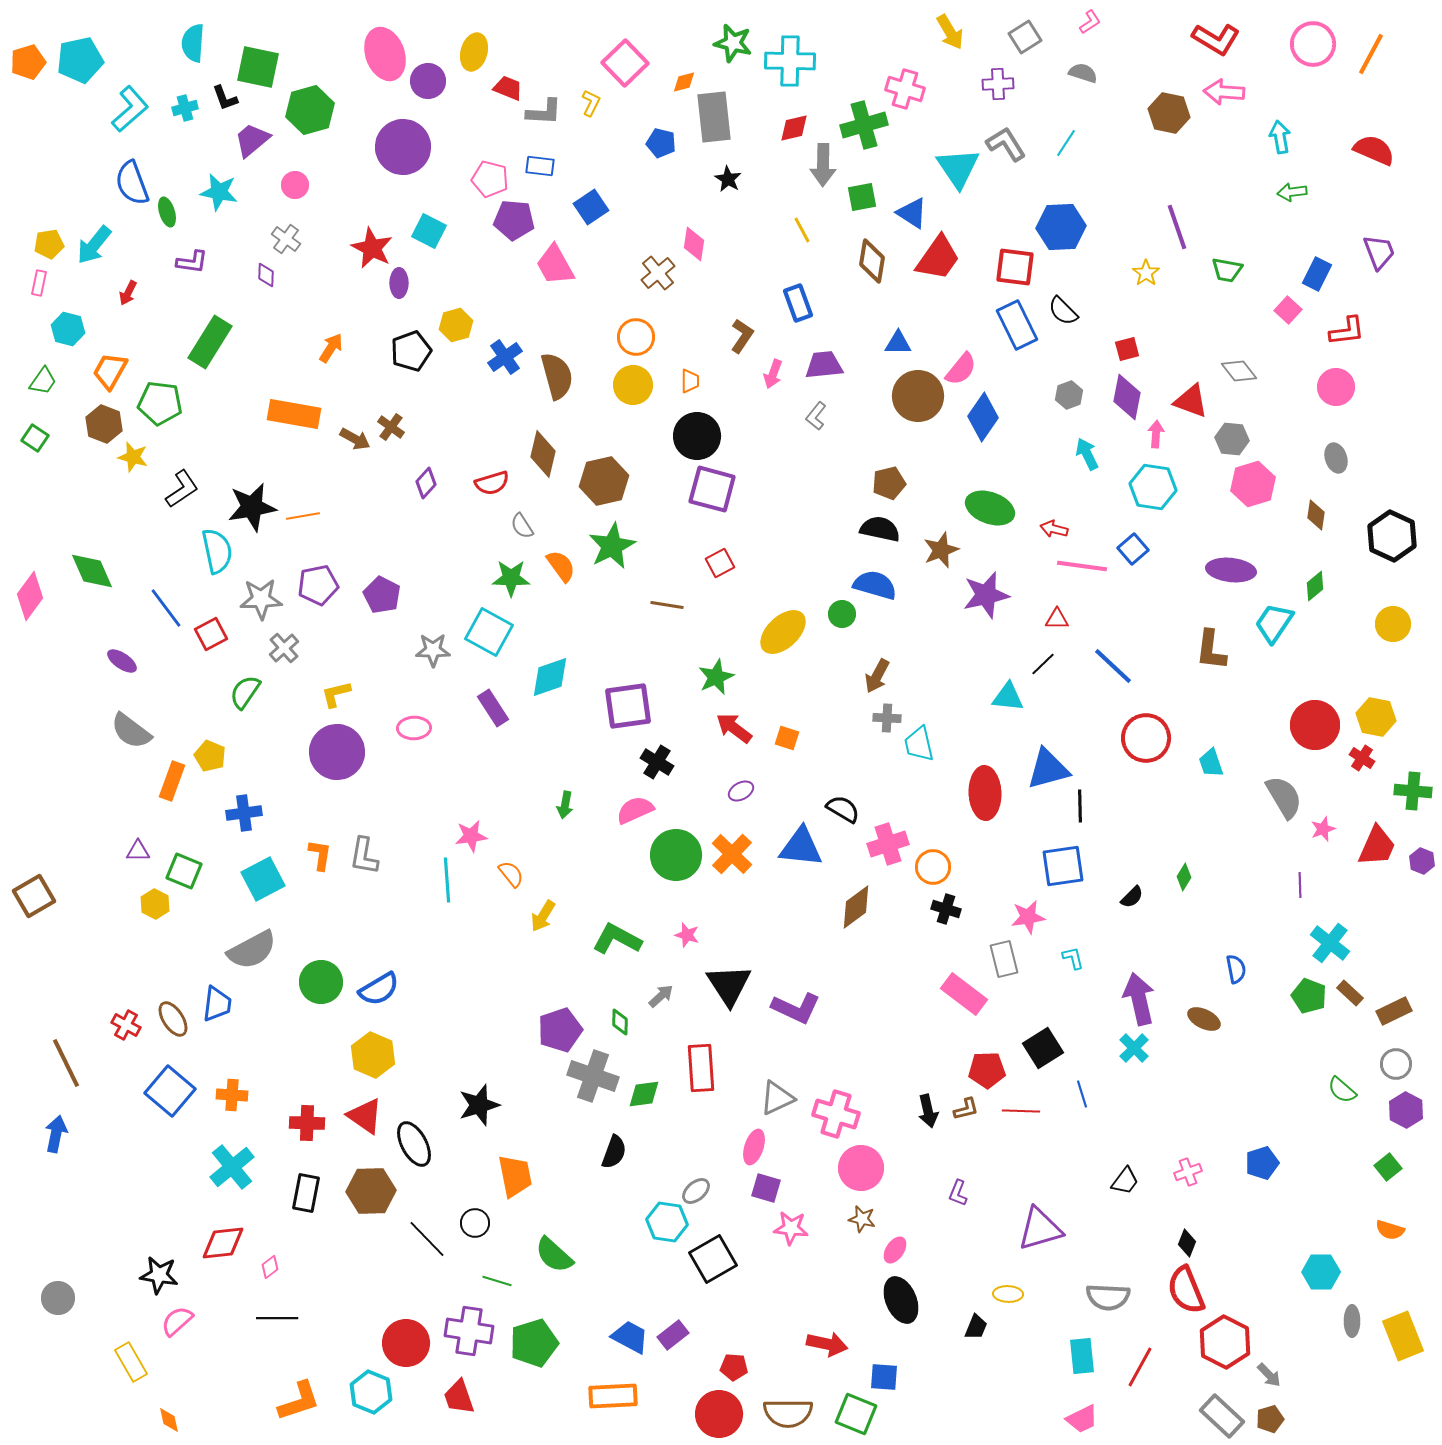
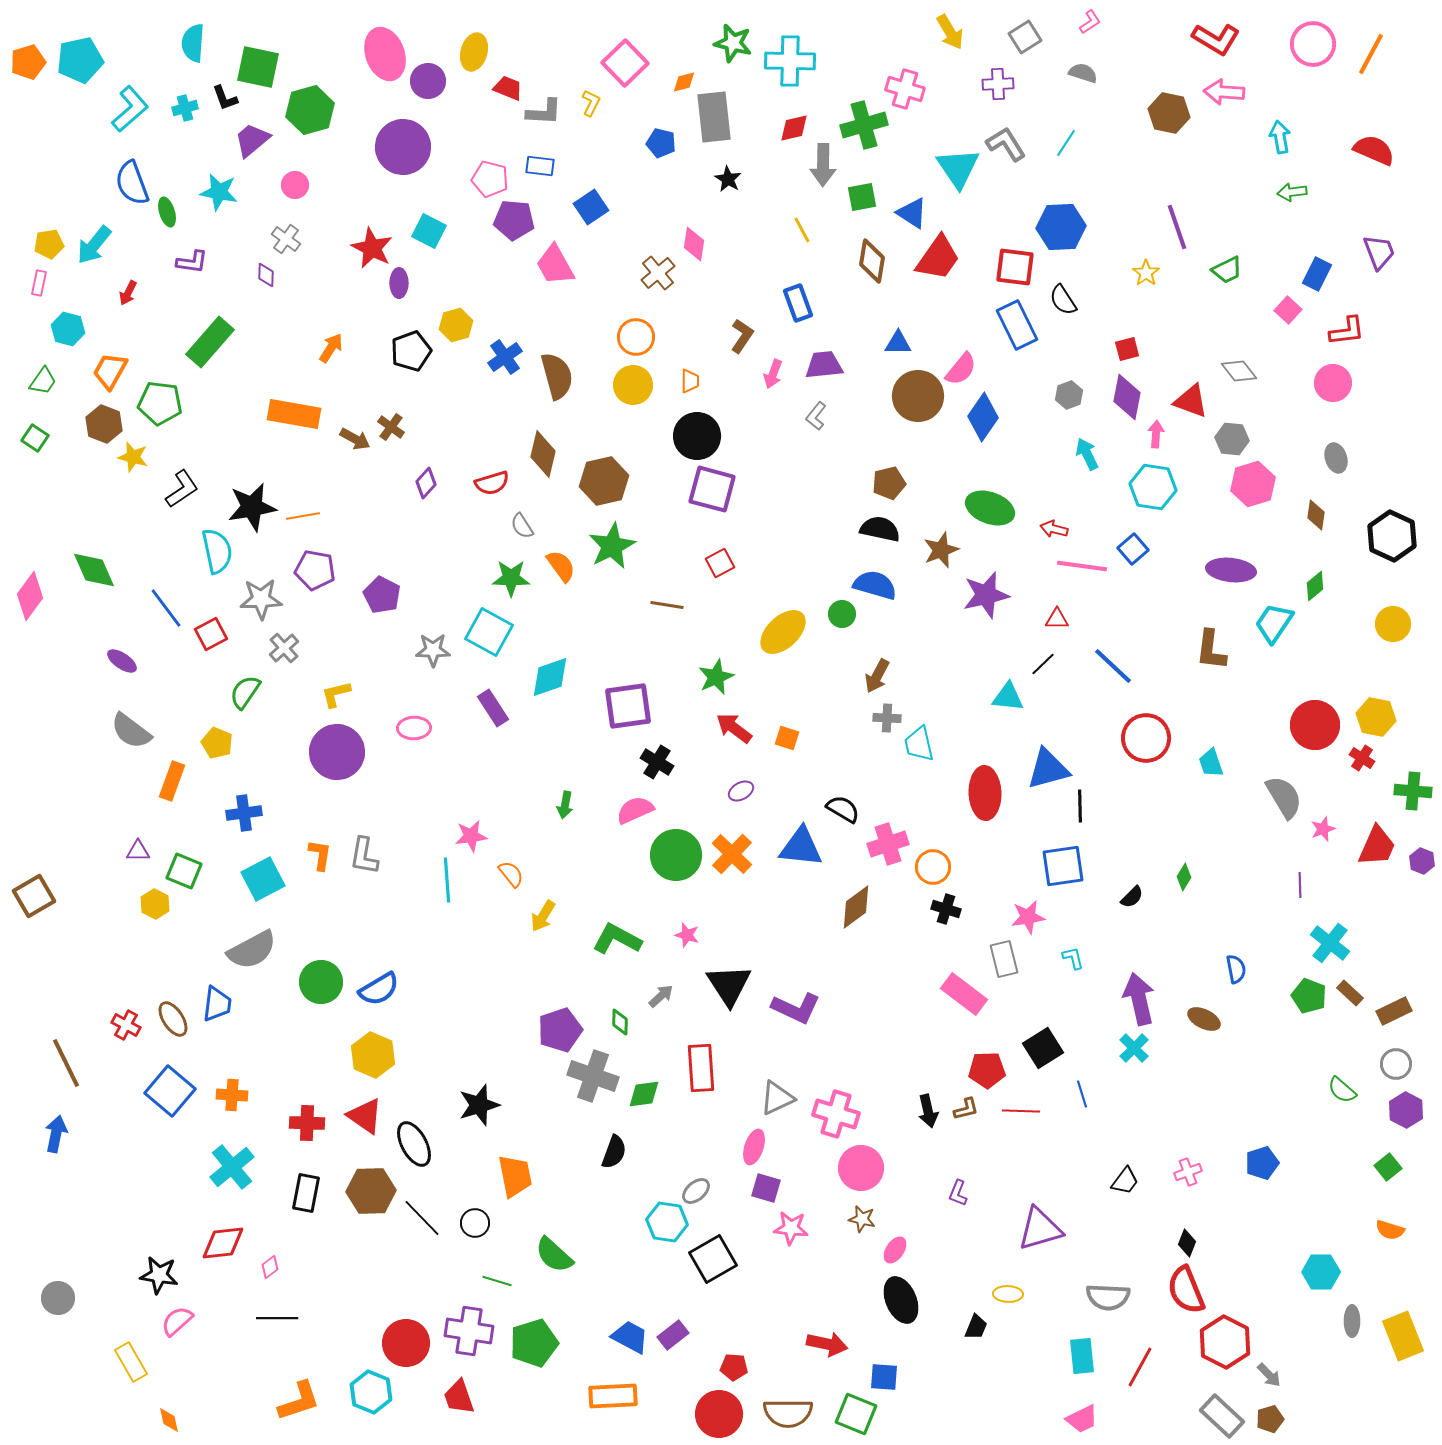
green trapezoid at (1227, 270): rotated 36 degrees counterclockwise
black semicircle at (1063, 311): moved 11 px up; rotated 12 degrees clockwise
green rectangle at (210, 342): rotated 9 degrees clockwise
pink circle at (1336, 387): moved 3 px left, 4 px up
green diamond at (92, 571): moved 2 px right, 1 px up
purple pentagon at (318, 585): moved 3 px left, 15 px up; rotated 21 degrees clockwise
yellow pentagon at (210, 756): moved 7 px right, 13 px up
black line at (427, 1239): moved 5 px left, 21 px up
